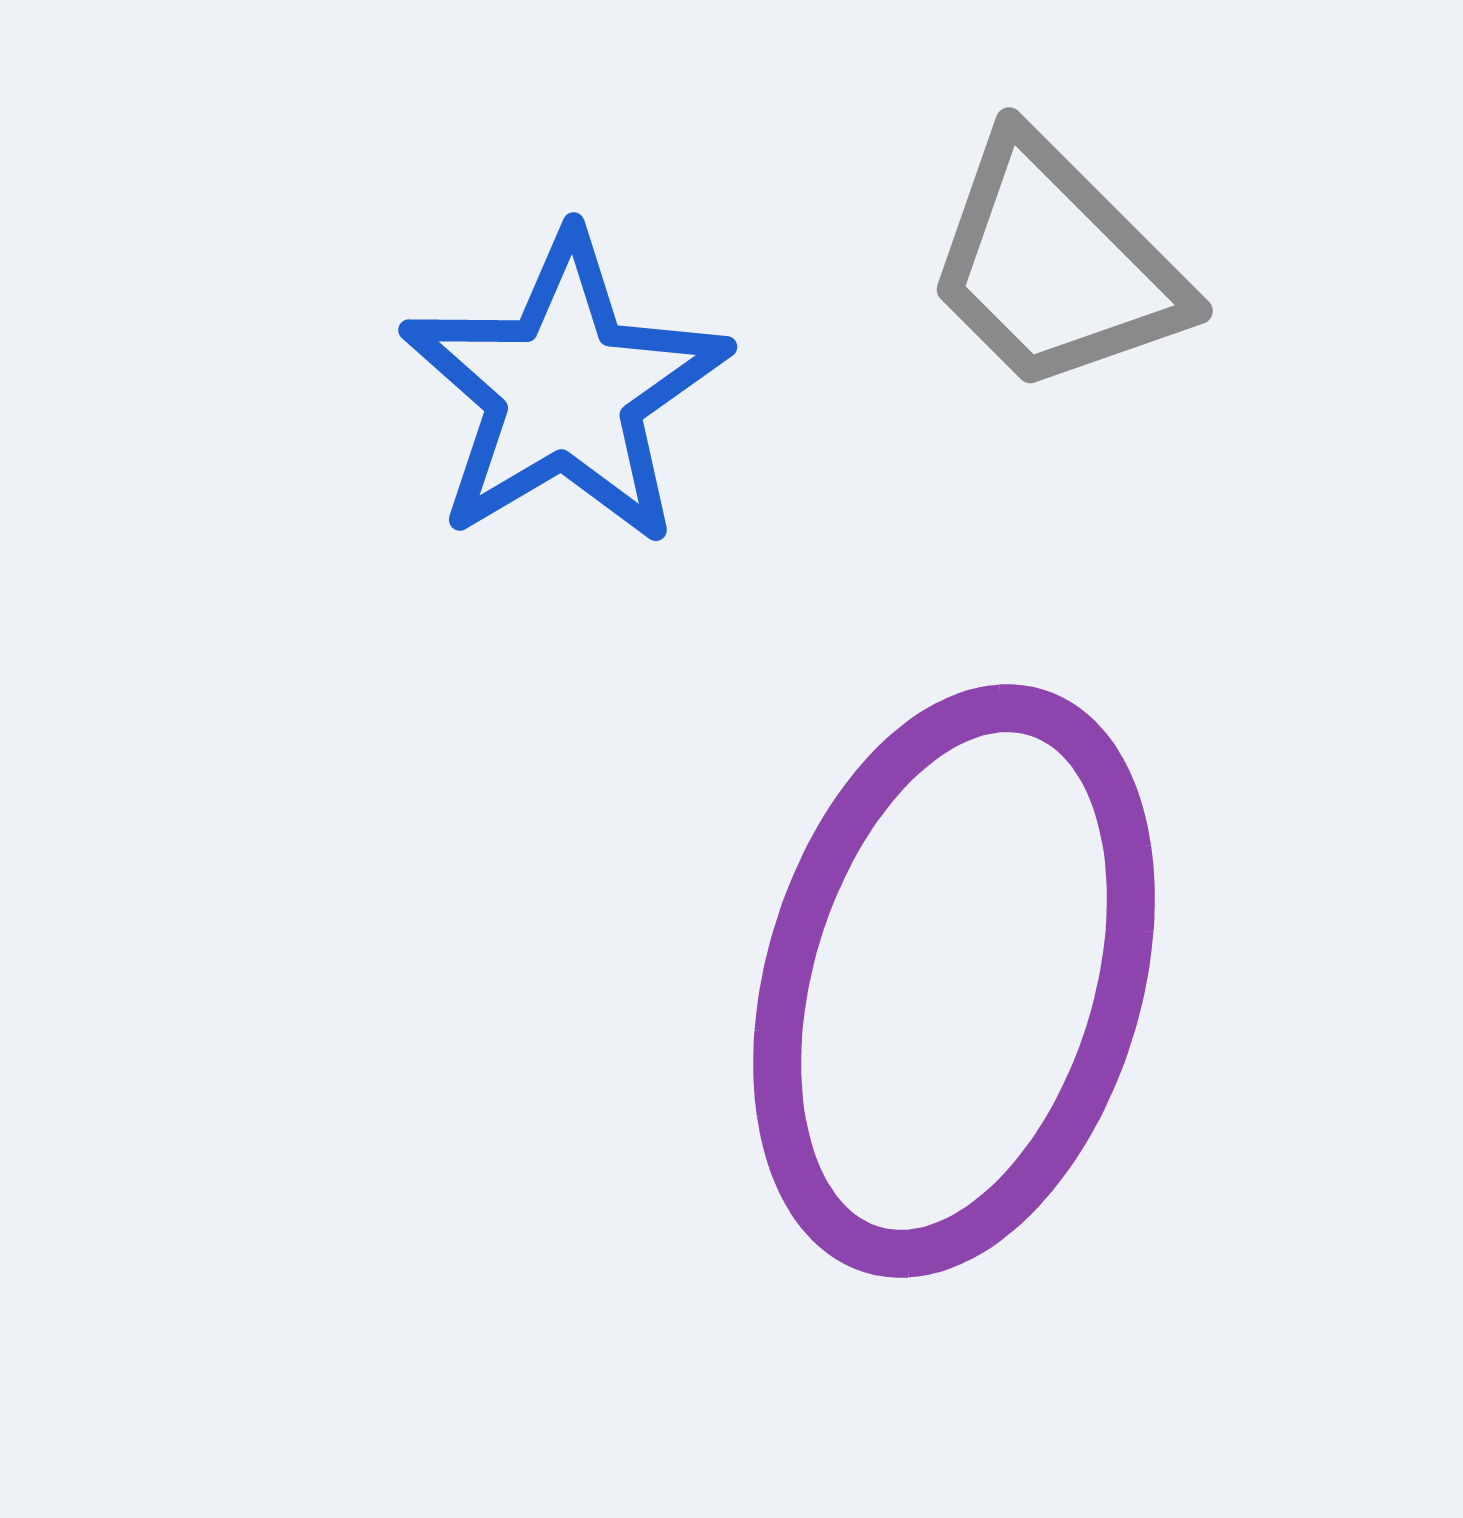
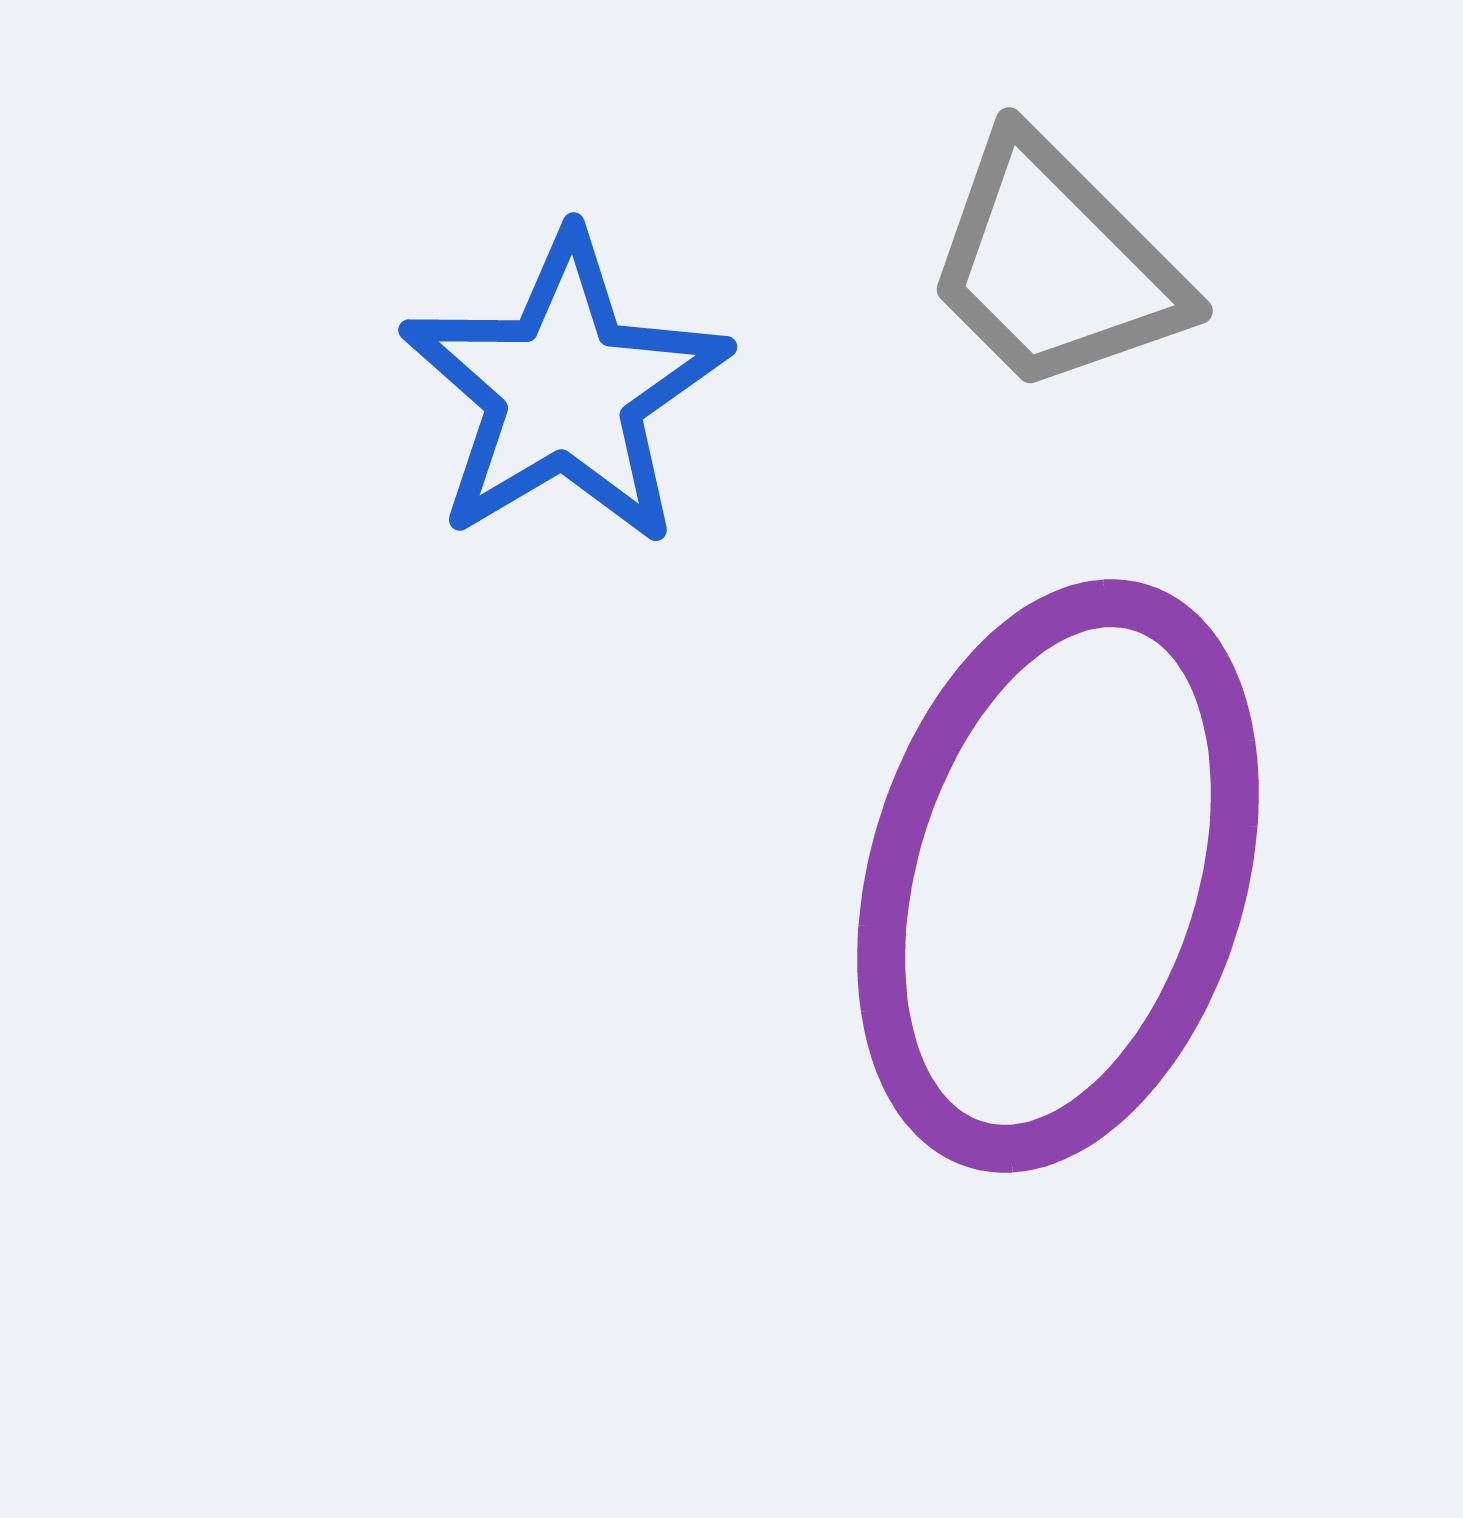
purple ellipse: moved 104 px right, 105 px up
